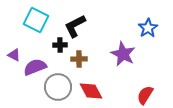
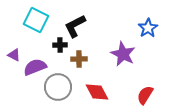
red diamond: moved 6 px right, 1 px down
